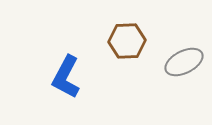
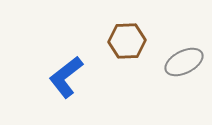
blue L-shape: rotated 24 degrees clockwise
